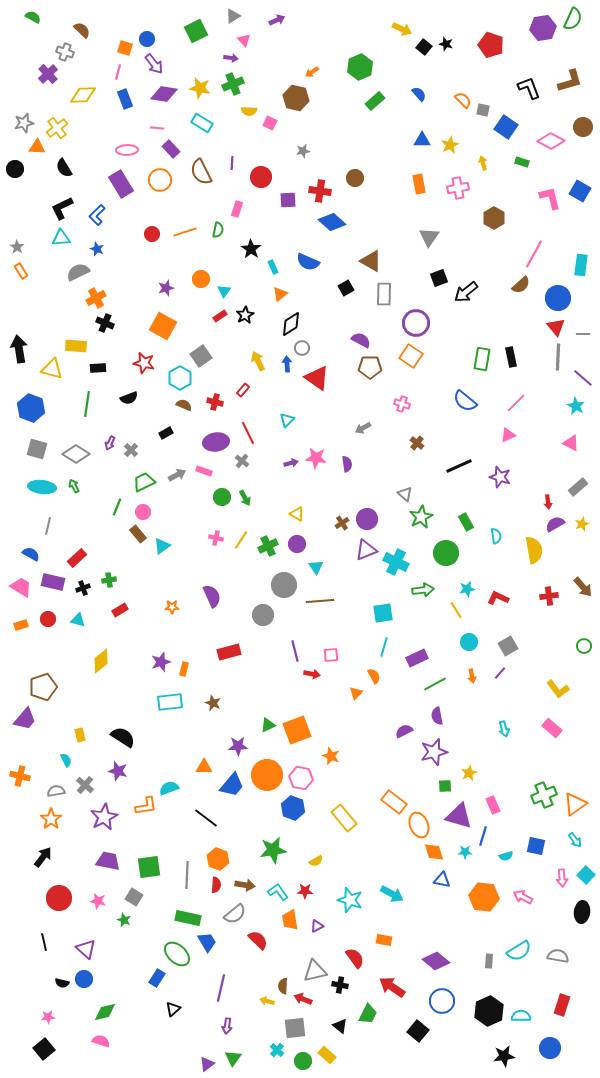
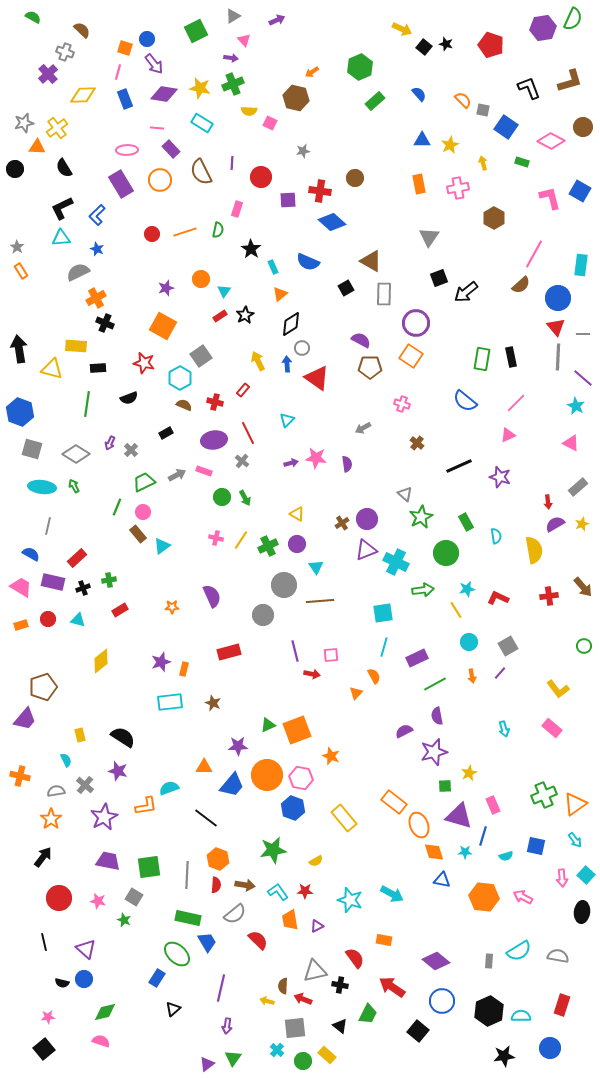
blue hexagon at (31, 408): moved 11 px left, 4 px down
purple ellipse at (216, 442): moved 2 px left, 2 px up
gray square at (37, 449): moved 5 px left
